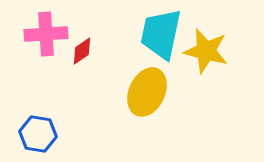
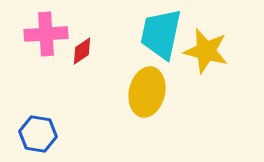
yellow ellipse: rotated 12 degrees counterclockwise
